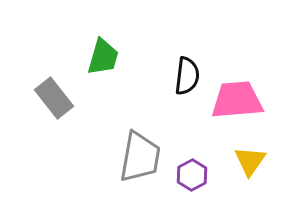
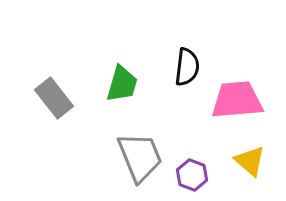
green trapezoid: moved 19 px right, 27 px down
black semicircle: moved 9 px up
gray trapezoid: rotated 32 degrees counterclockwise
yellow triangle: rotated 24 degrees counterclockwise
purple hexagon: rotated 12 degrees counterclockwise
